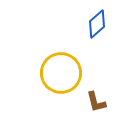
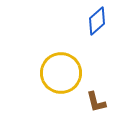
blue diamond: moved 3 px up
